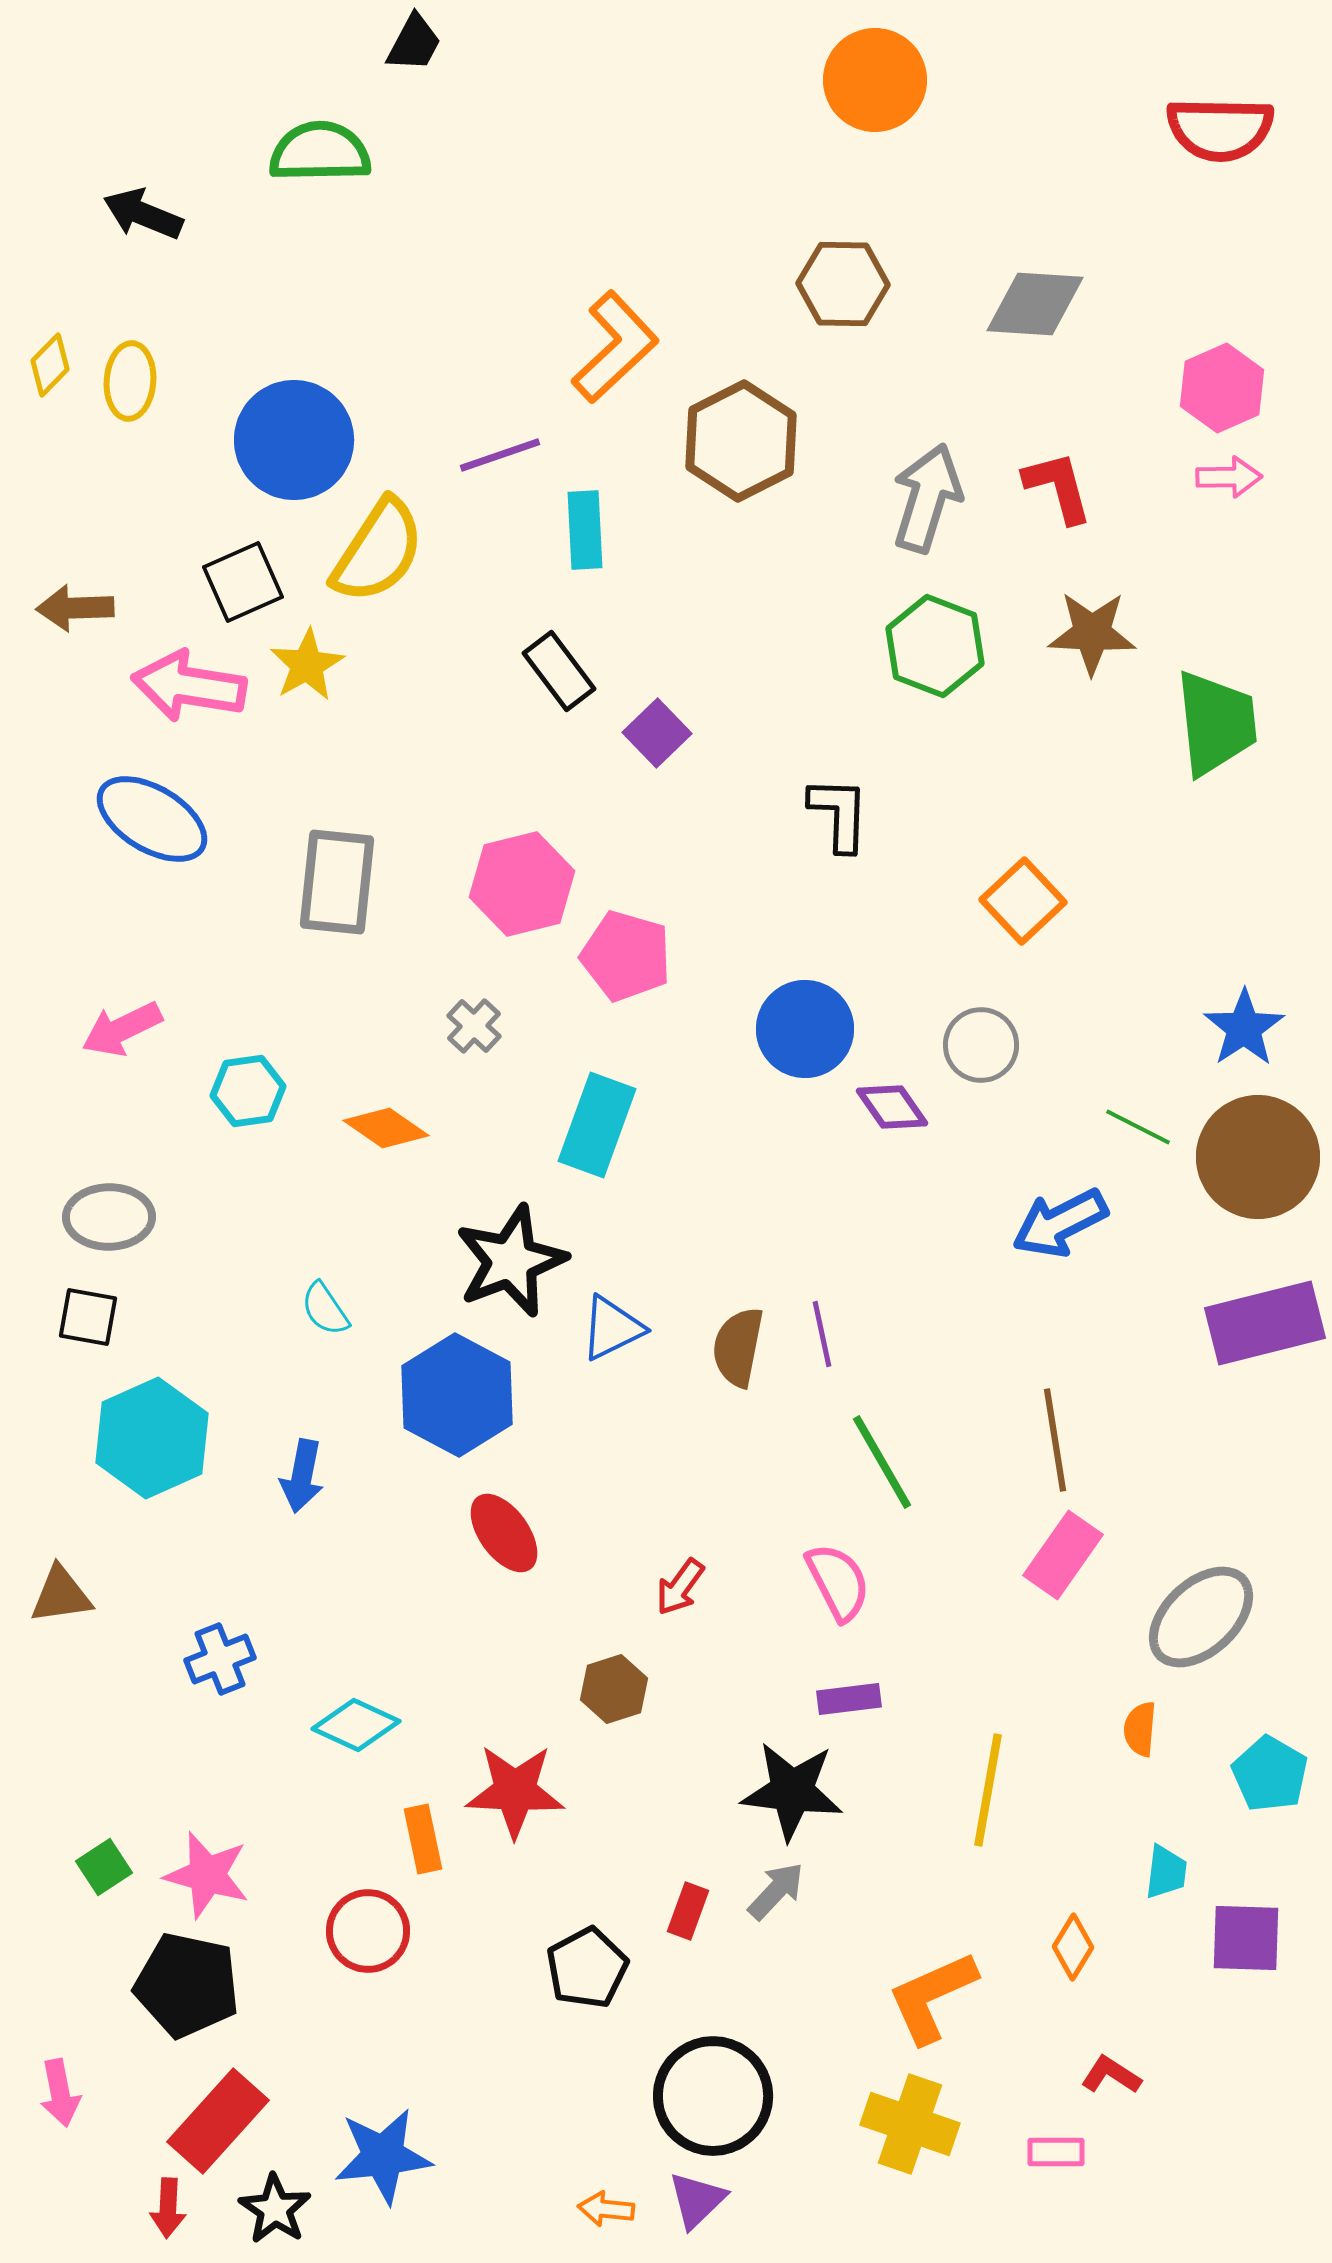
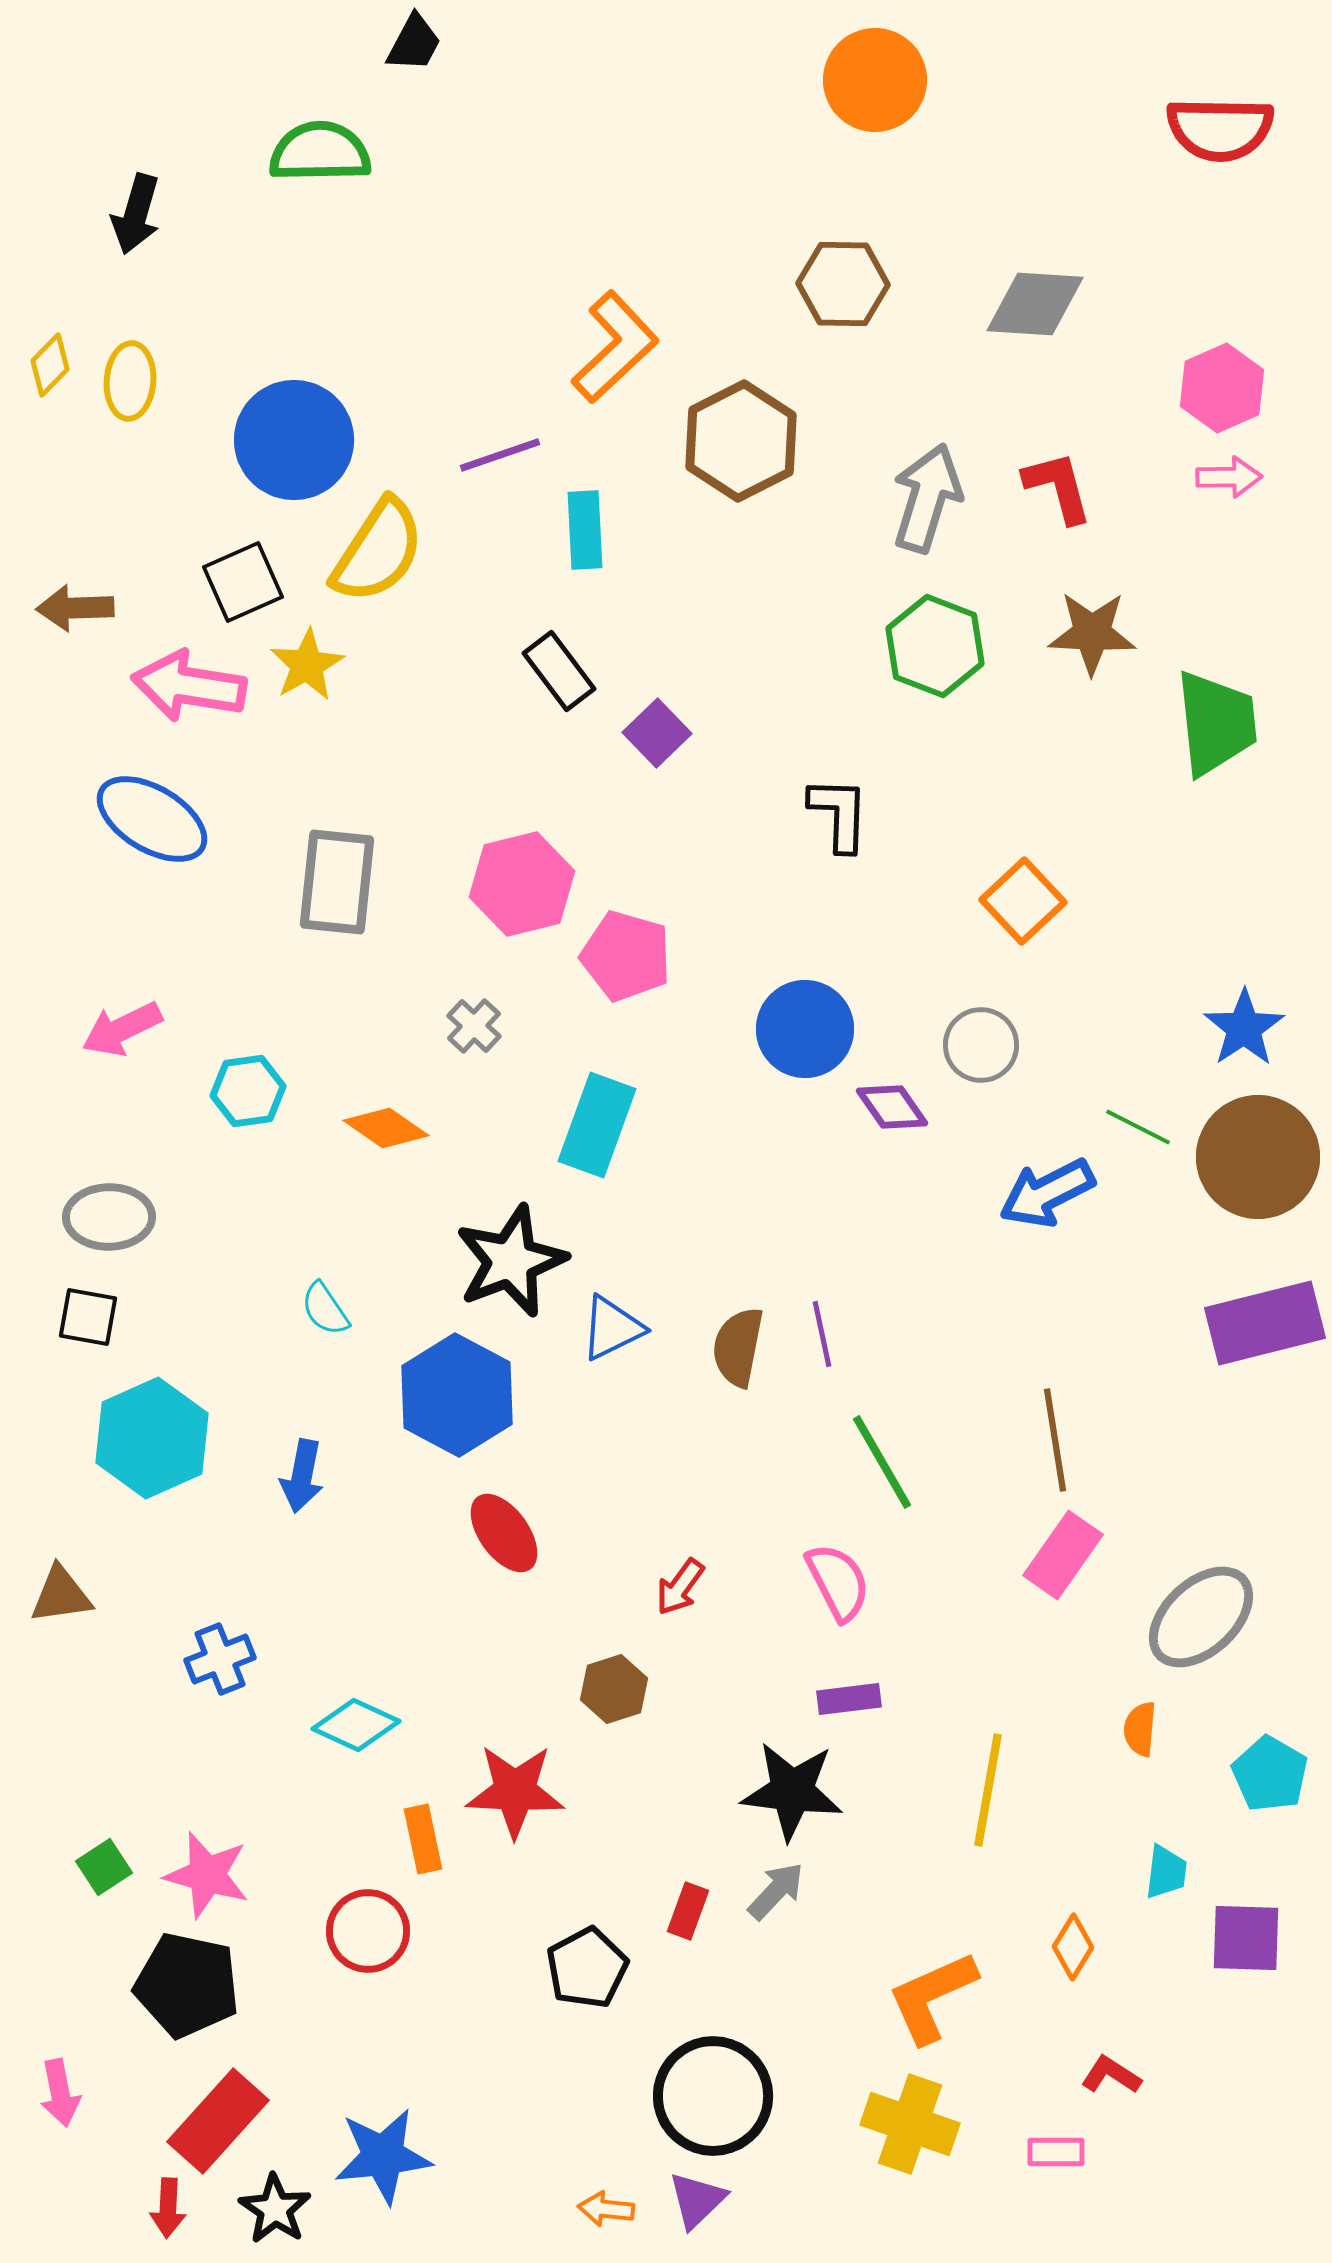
black arrow at (143, 214): moved 7 px left; rotated 96 degrees counterclockwise
blue arrow at (1060, 1223): moved 13 px left, 30 px up
